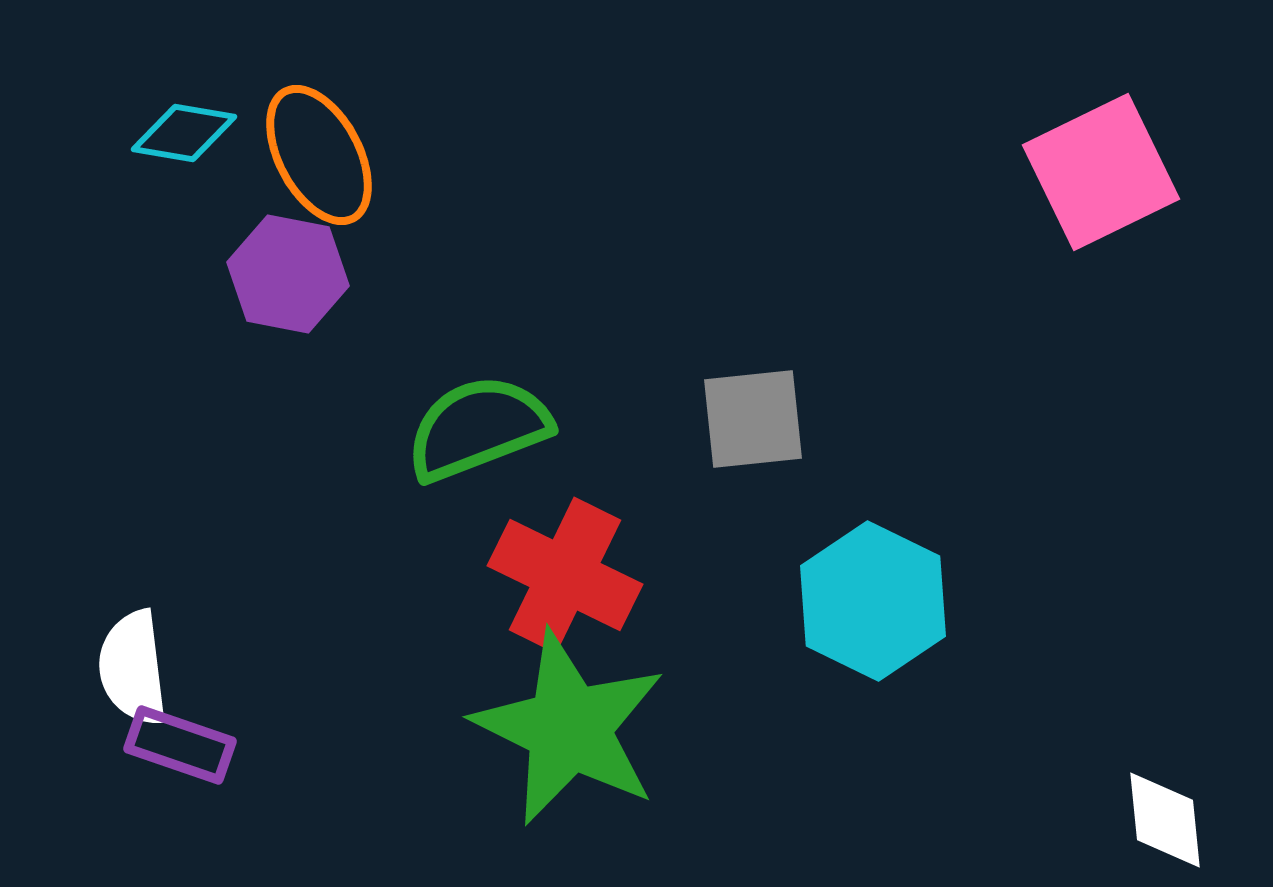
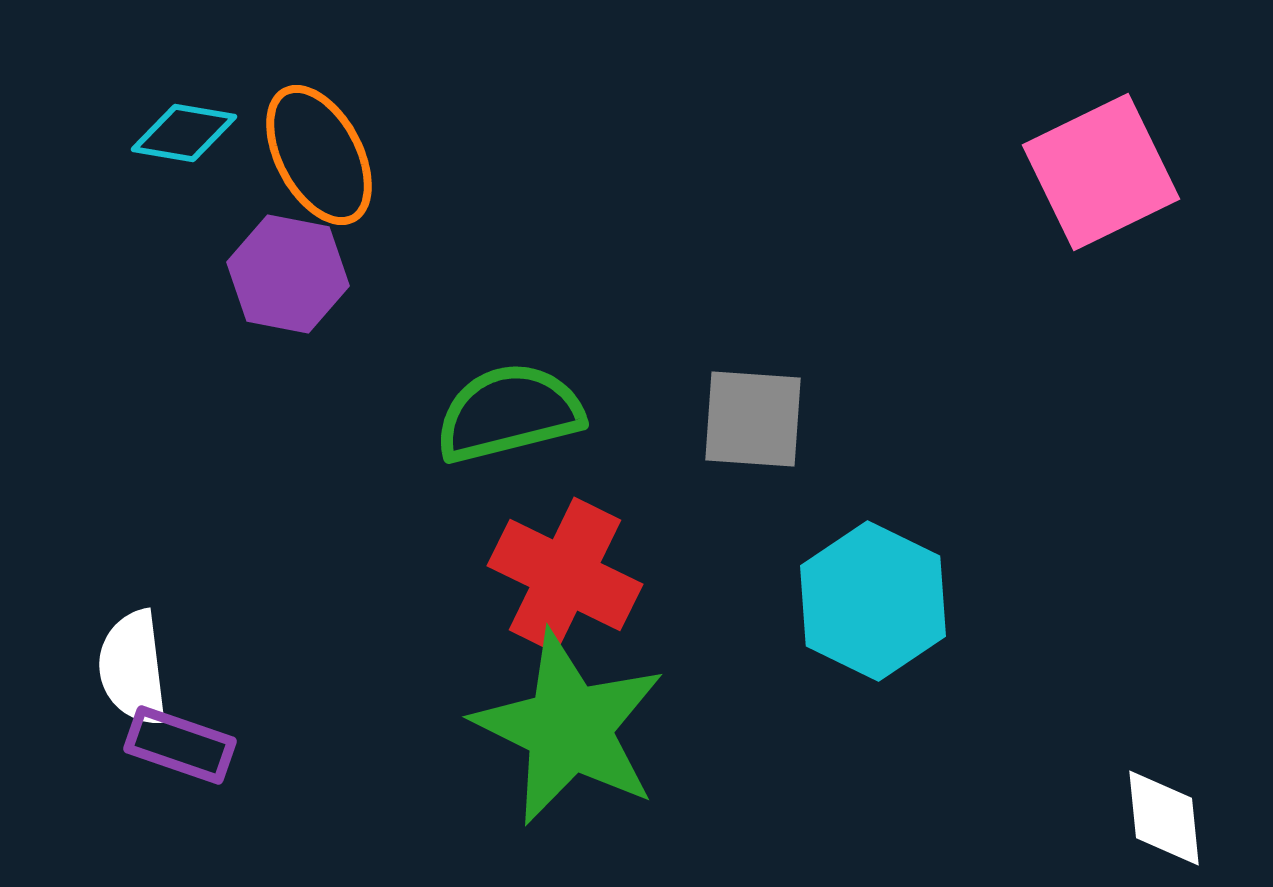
gray square: rotated 10 degrees clockwise
green semicircle: moved 31 px right, 15 px up; rotated 7 degrees clockwise
white diamond: moved 1 px left, 2 px up
